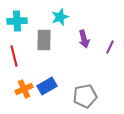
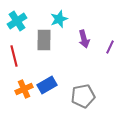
cyan star: moved 1 px left, 2 px down
cyan cross: rotated 30 degrees counterclockwise
blue rectangle: moved 1 px up
gray pentagon: moved 2 px left
